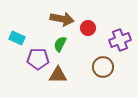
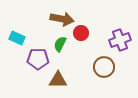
red circle: moved 7 px left, 5 px down
brown circle: moved 1 px right
brown triangle: moved 5 px down
